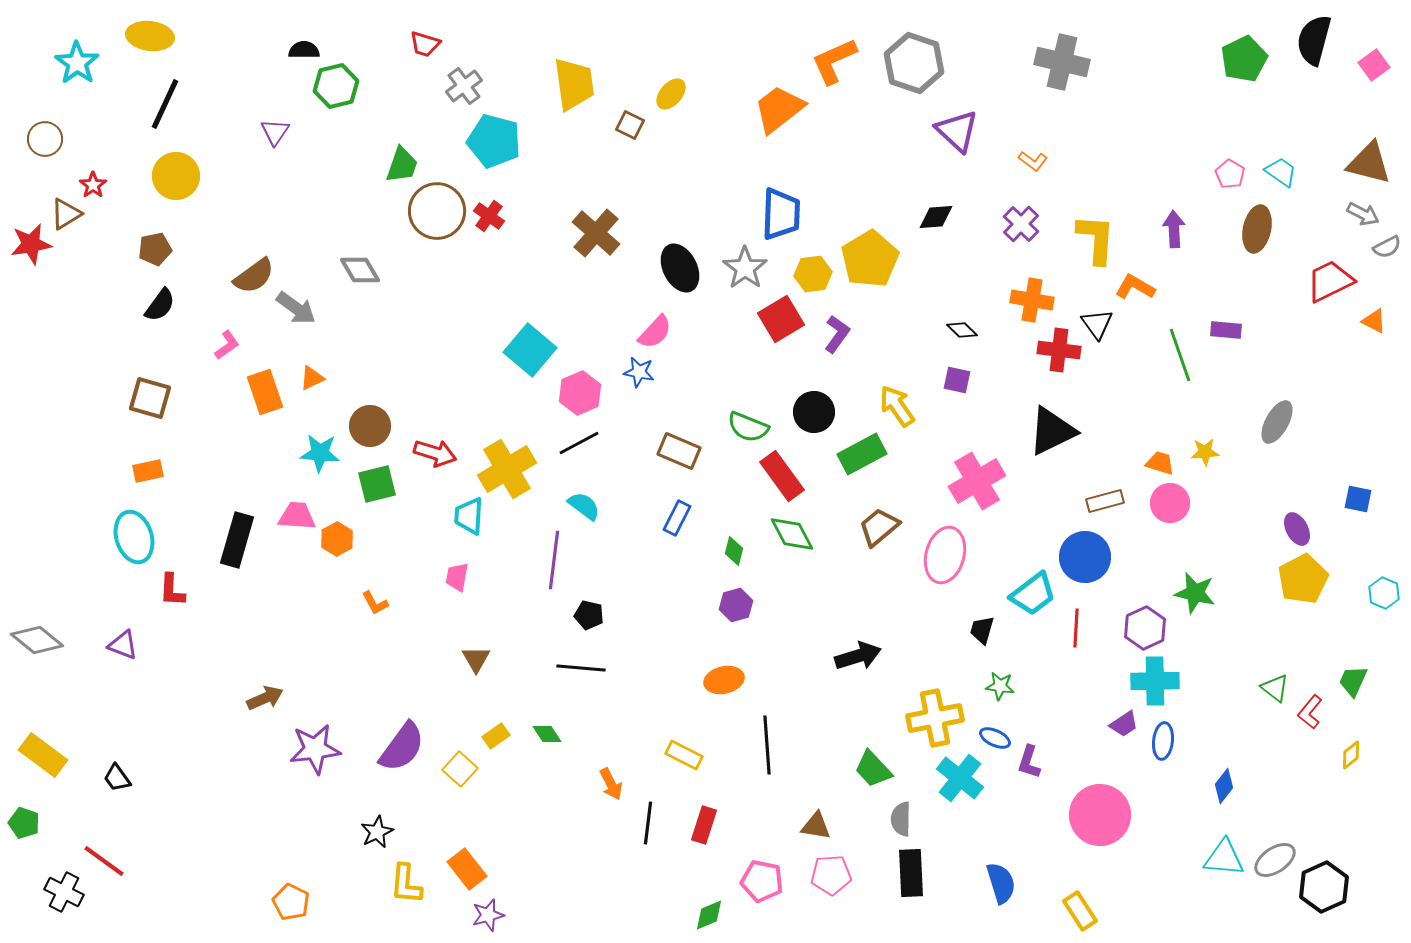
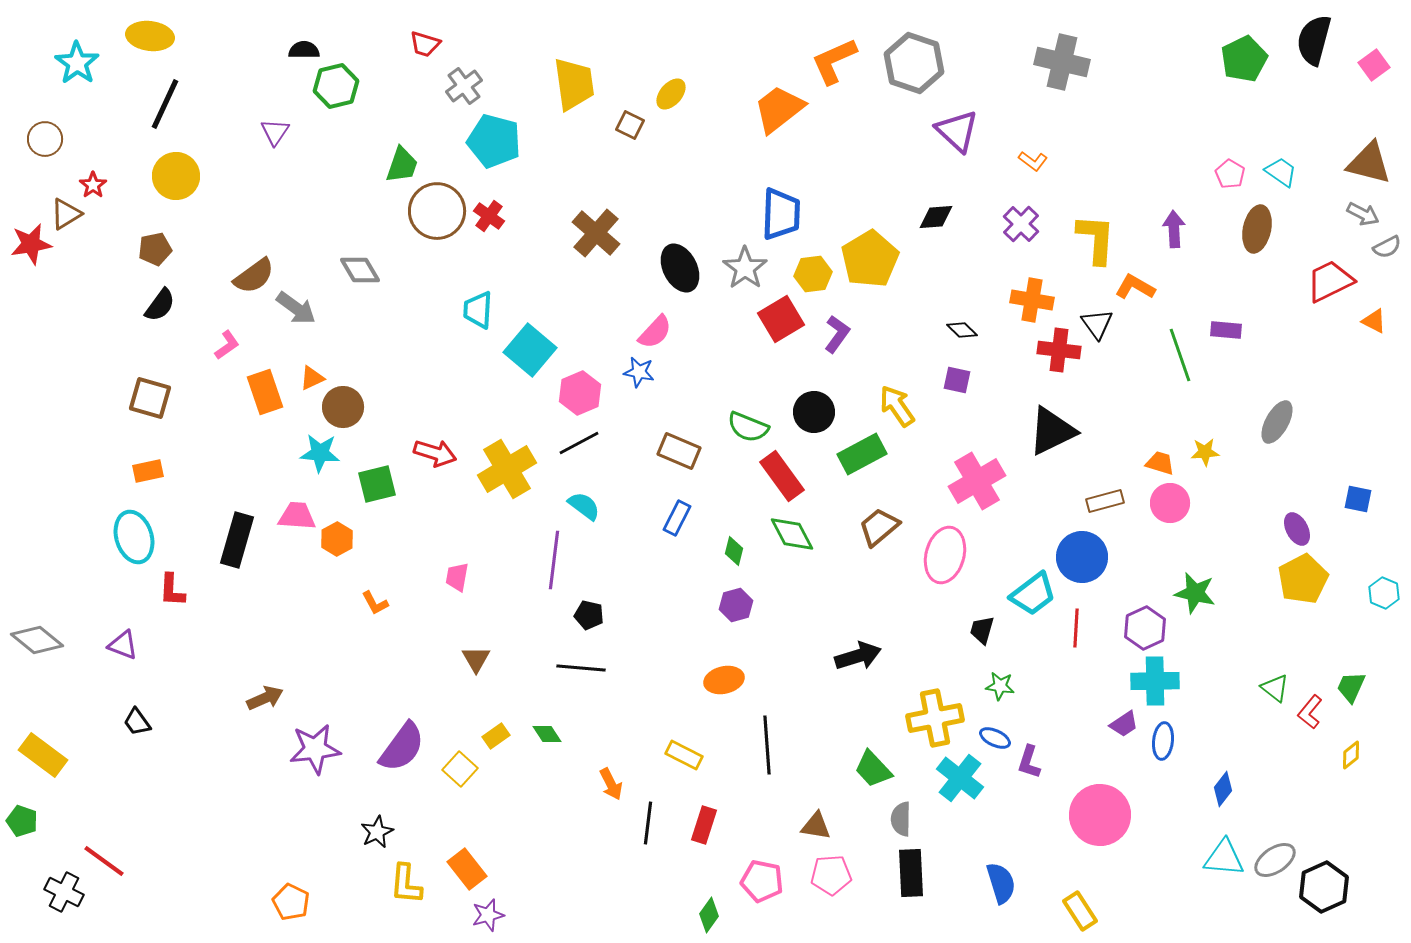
brown circle at (370, 426): moved 27 px left, 19 px up
cyan trapezoid at (469, 516): moved 9 px right, 206 px up
blue circle at (1085, 557): moved 3 px left
green trapezoid at (1353, 681): moved 2 px left, 6 px down
black trapezoid at (117, 778): moved 20 px right, 56 px up
blue diamond at (1224, 786): moved 1 px left, 3 px down
green pentagon at (24, 823): moved 2 px left, 2 px up
green diamond at (709, 915): rotated 32 degrees counterclockwise
